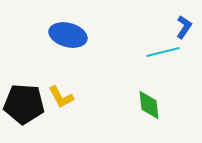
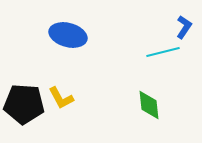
yellow L-shape: moved 1 px down
